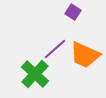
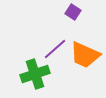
green cross: rotated 28 degrees clockwise
